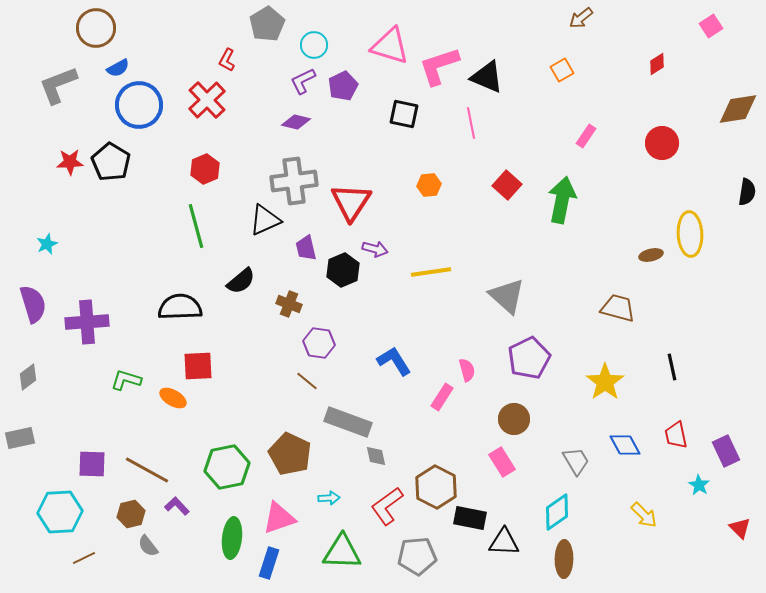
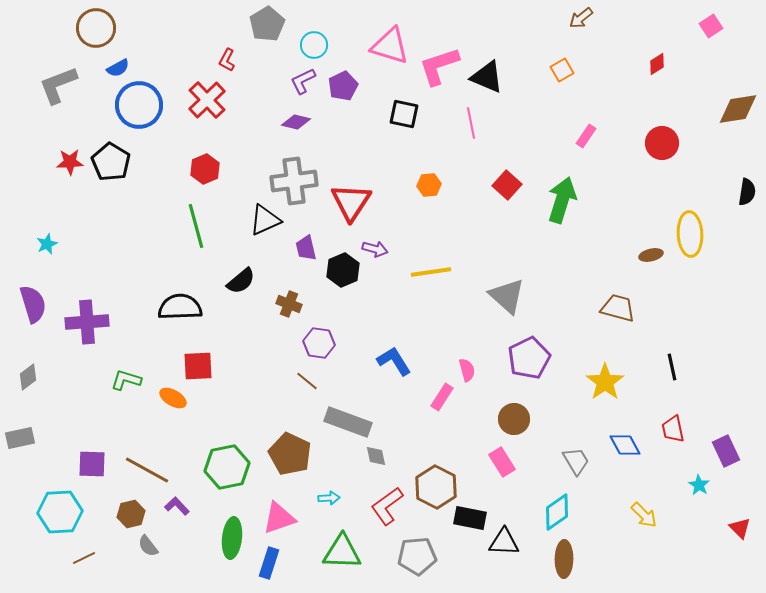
green arrow at (562, 200): rotated 6 degrees clockwise
red trapezoid at (676, 435): moved 3 px left, 6 px up
